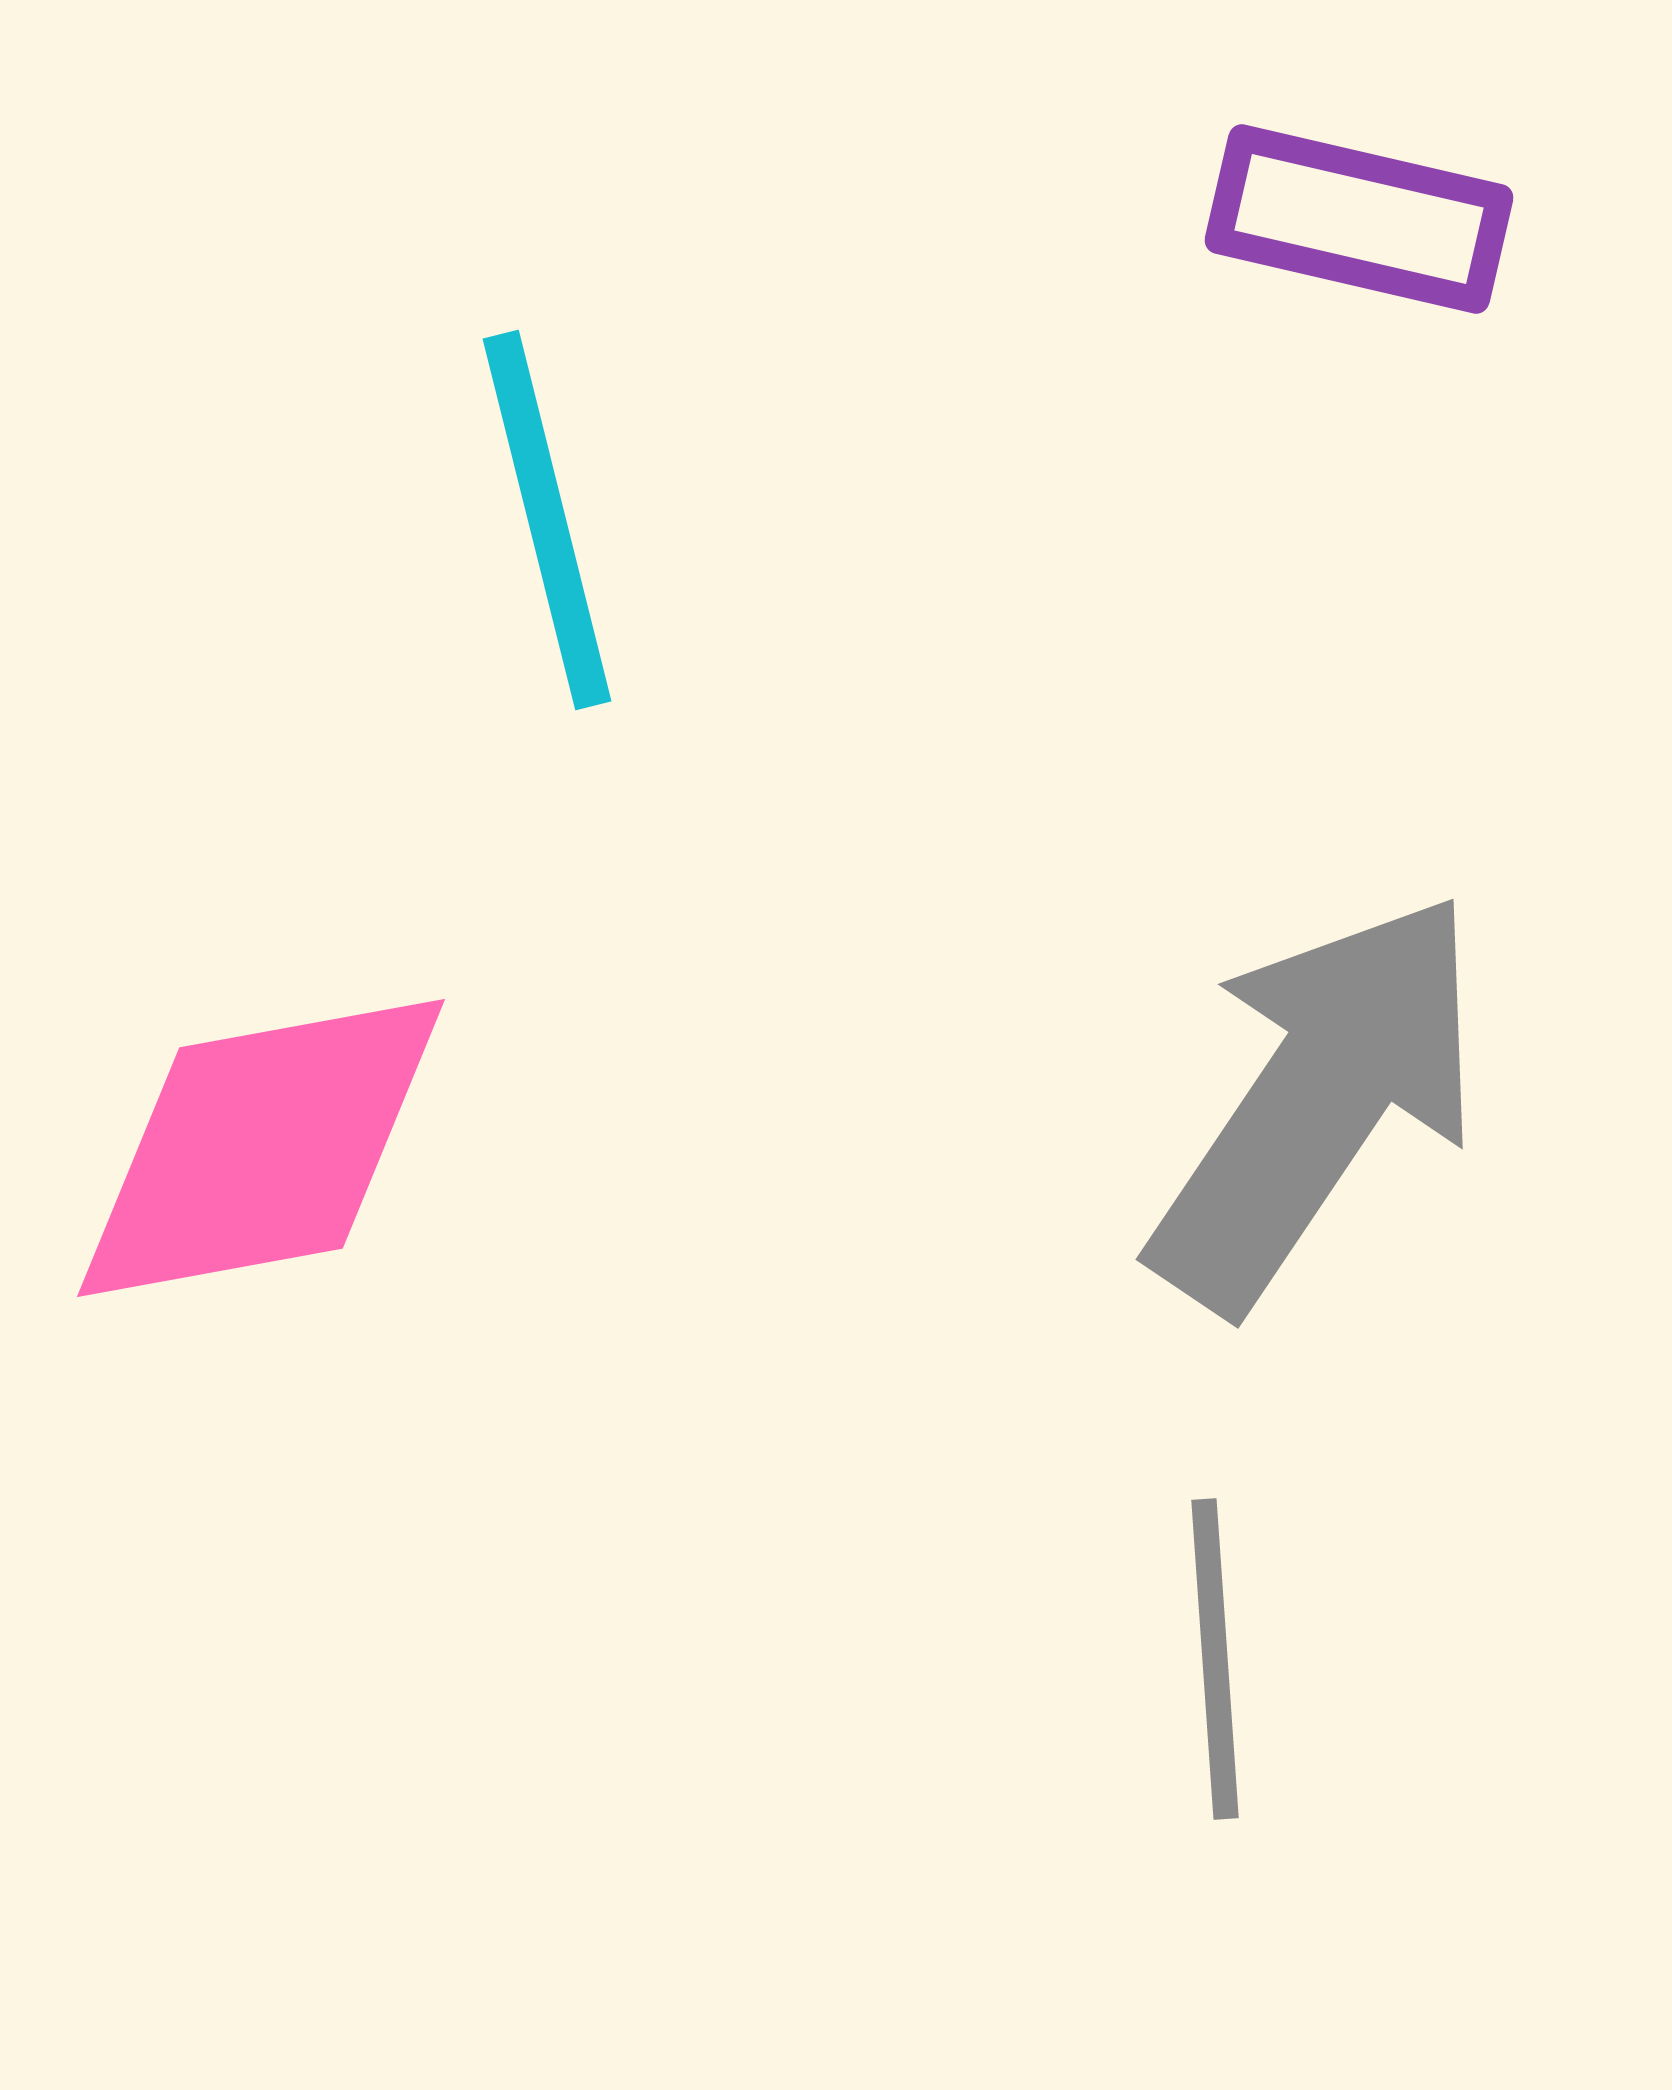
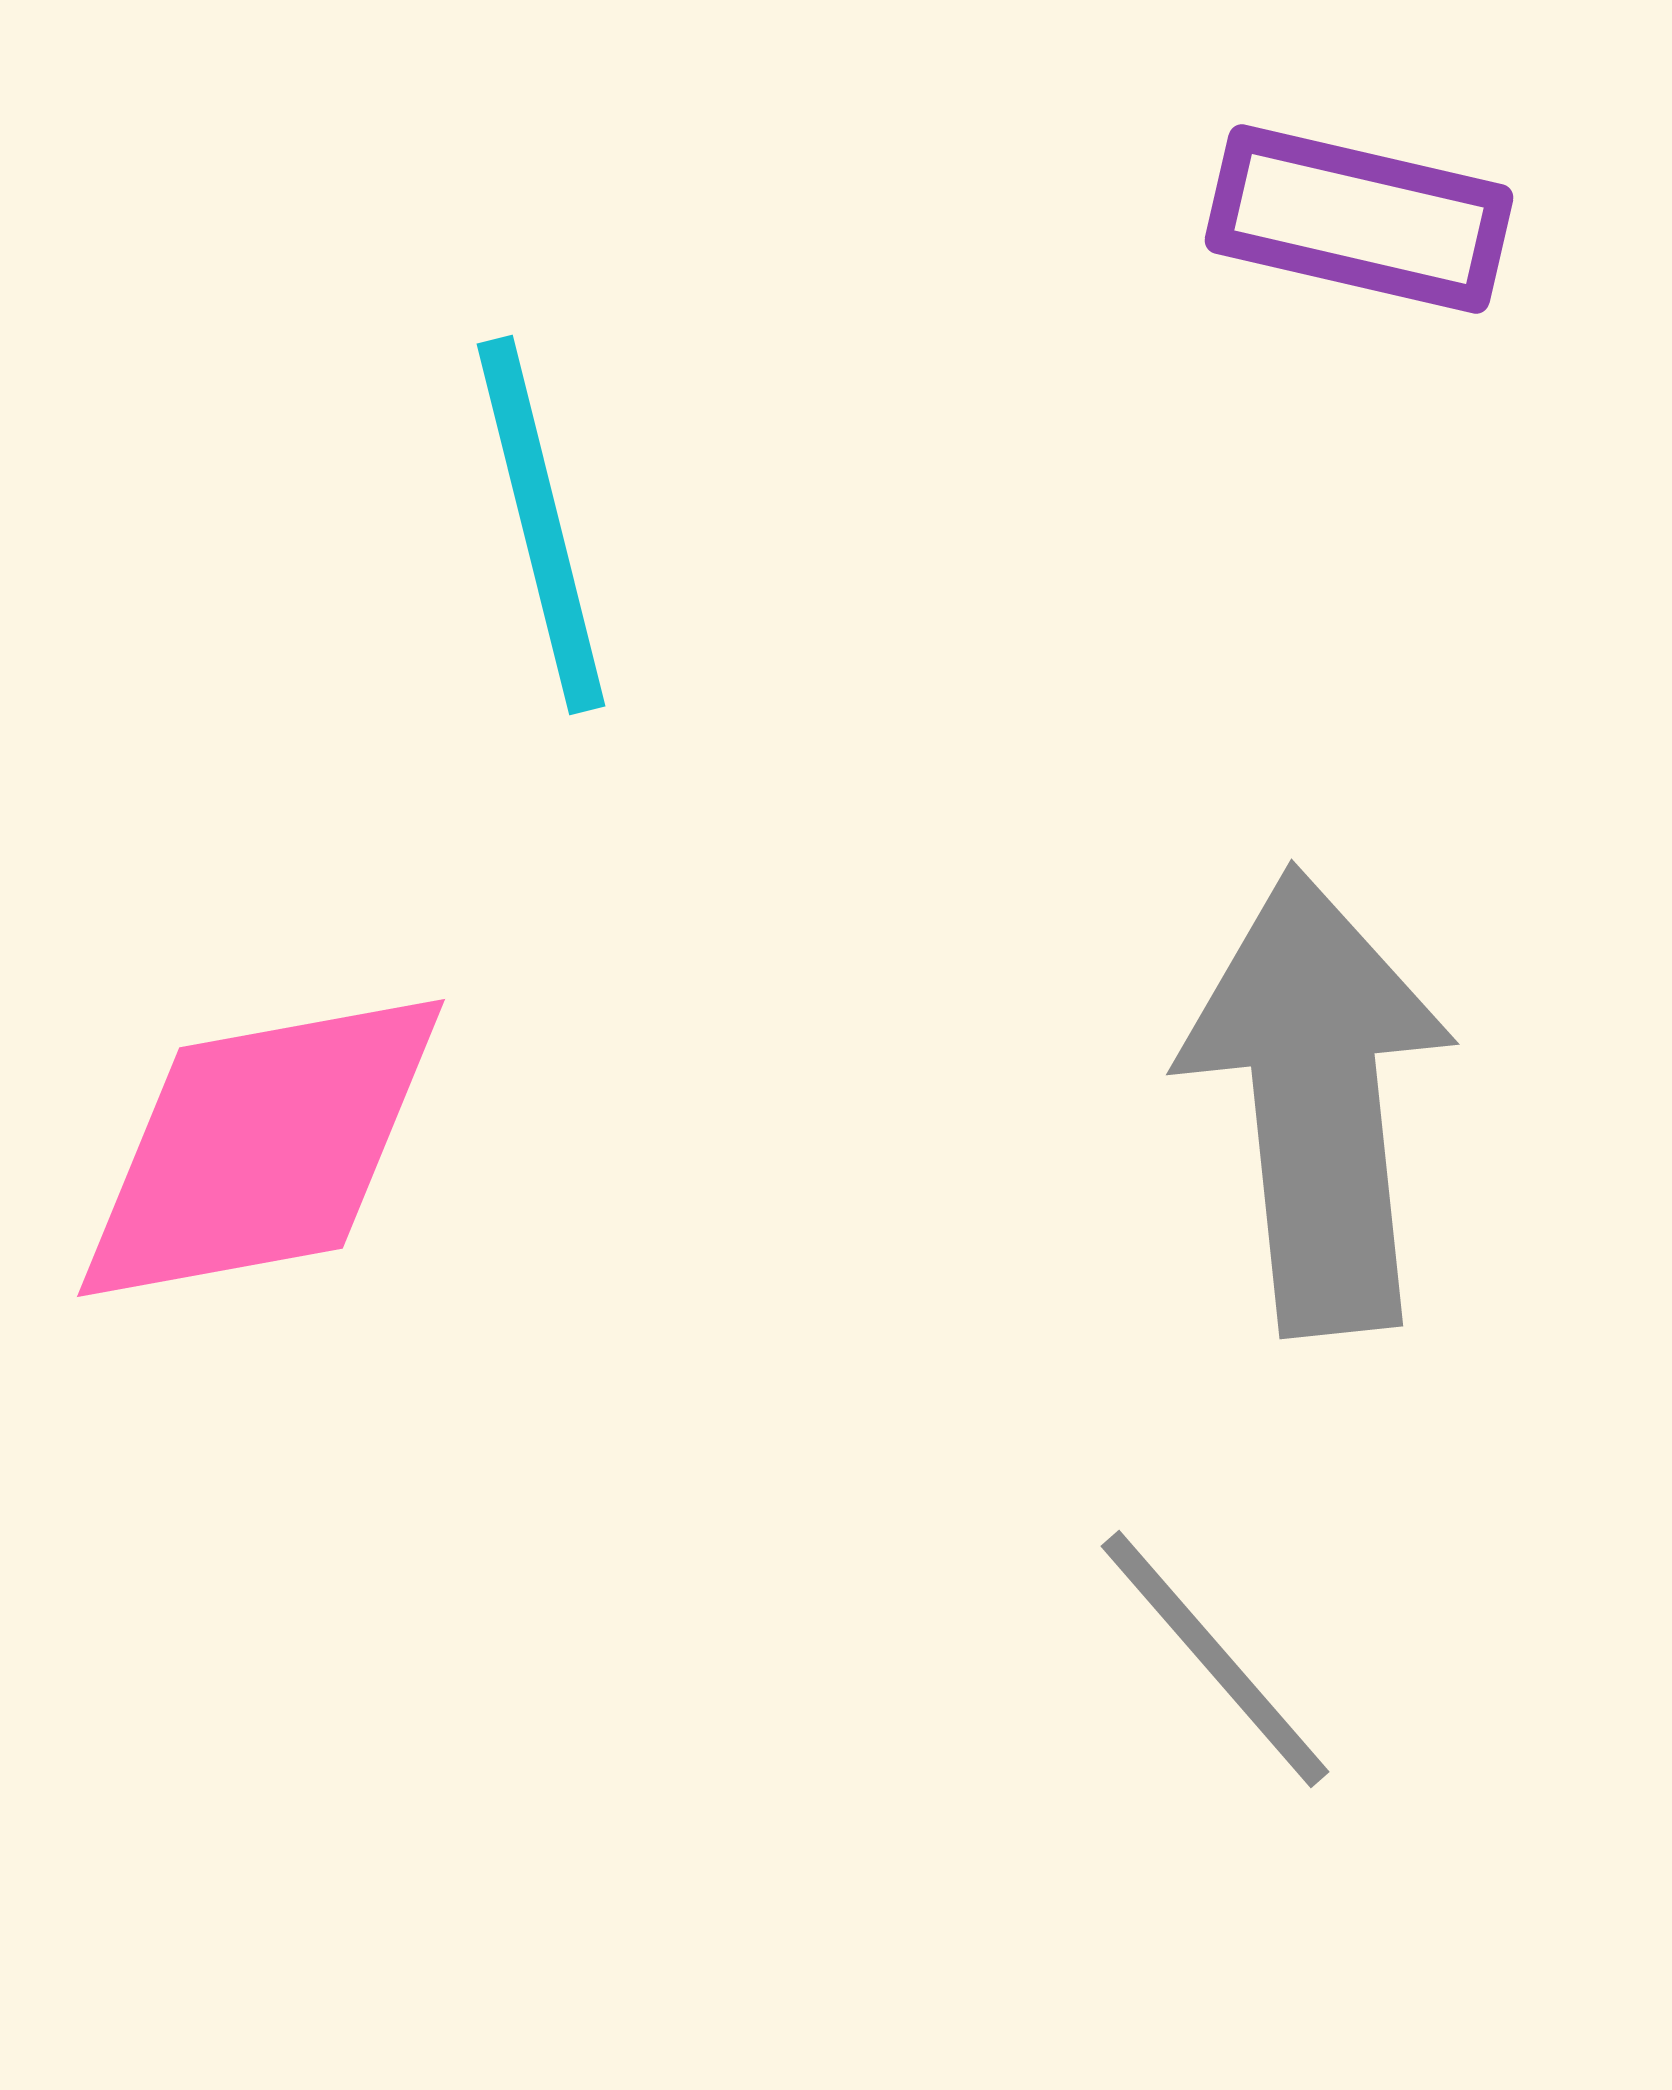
cyan line: moved 6 px left, 5 px down
gray arrow: rotated 40 degrees counterclockwise
gray line: rotated 37 degrees counterclockwise
